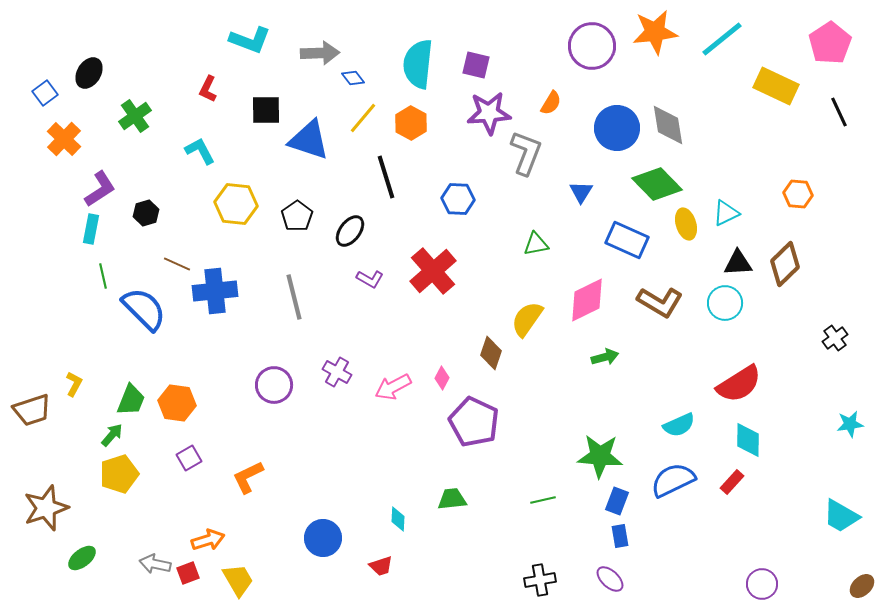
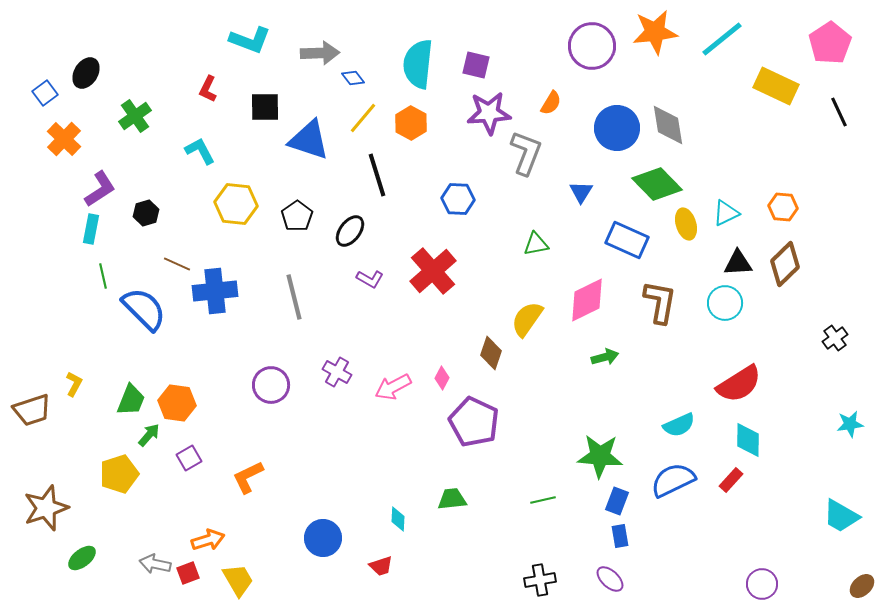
black ellipse at (89, 73): moved 3 px left
black square at (266, 110): moved 1 px left, 3 px up
black line at (386, 177): moved 9 px left, 2 px up
orange hexagon at (798, 194): moved 15 px left, 13 px down
brown L-shape at (660, 302): rotated 111 degrees counterclockwise
purple circle at (274, 385): moved 3 px left
green arrow at (112, 435): moved 37 px right
red rectangle at (732, 482): moved 1 px left, 2 px up
